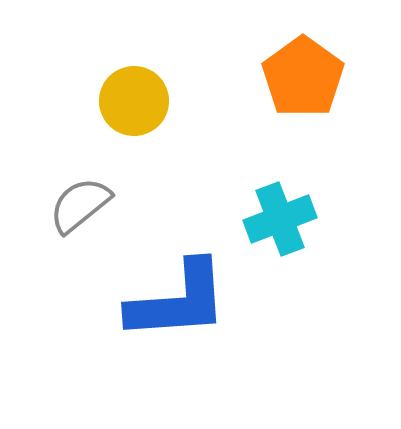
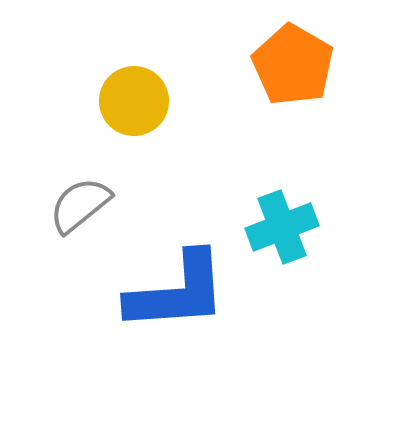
orange pentagon: moved 10 px left, 12 px up; rotated 6 degrees counterclockwise
cyan cross: moved 2 px right, 8 px down
blue L-shape: moved 1 px left, 9 px up
